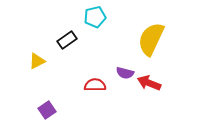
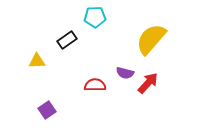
cyan pentagon: rotated 10 degrees clockwise
yellow semicircle: rotated 16 degrees clockwise
yellow triangle: rotated 24 degrees clockwise
red arrow: moved 1 px left; rotated 110 degrees clockwise
